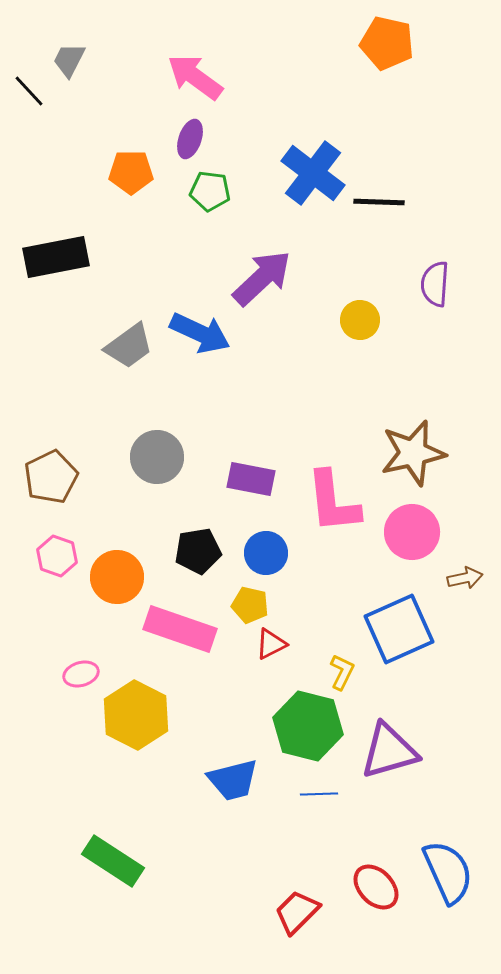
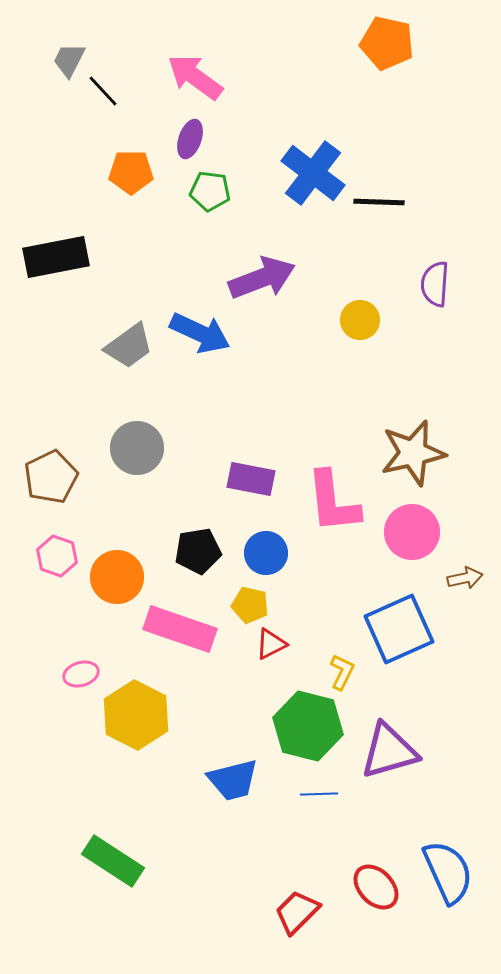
black line at (29, 91): moved 74 px right
purple arrow at (262, 278): rotated 22 degrees clockwise
gray circle at (157, 457): moved 20 px left, 9 px up
